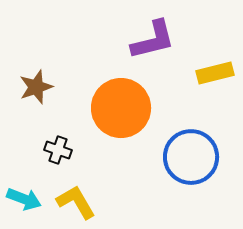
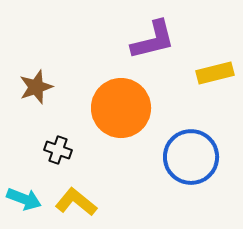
yellow L-shape: rotated 21 degrees counterclockwise
